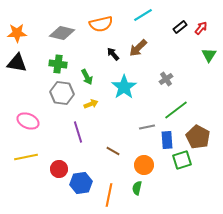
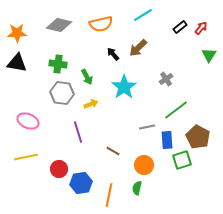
gray diamond: moved 3 px left, 8 px up
